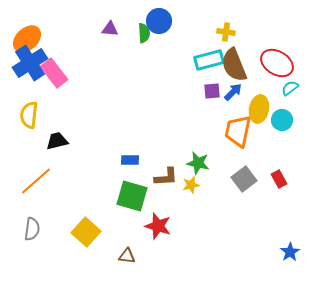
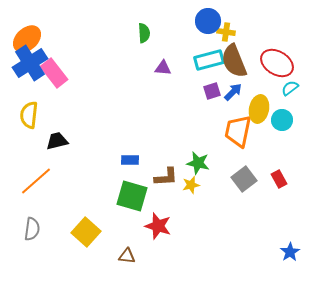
blue circle: moved 49 px right
purple triangle: moved 53 px right, 39 px down
brown semicircle: moved 4 px up
purple square: rotated 12 degrees counterclockwise
